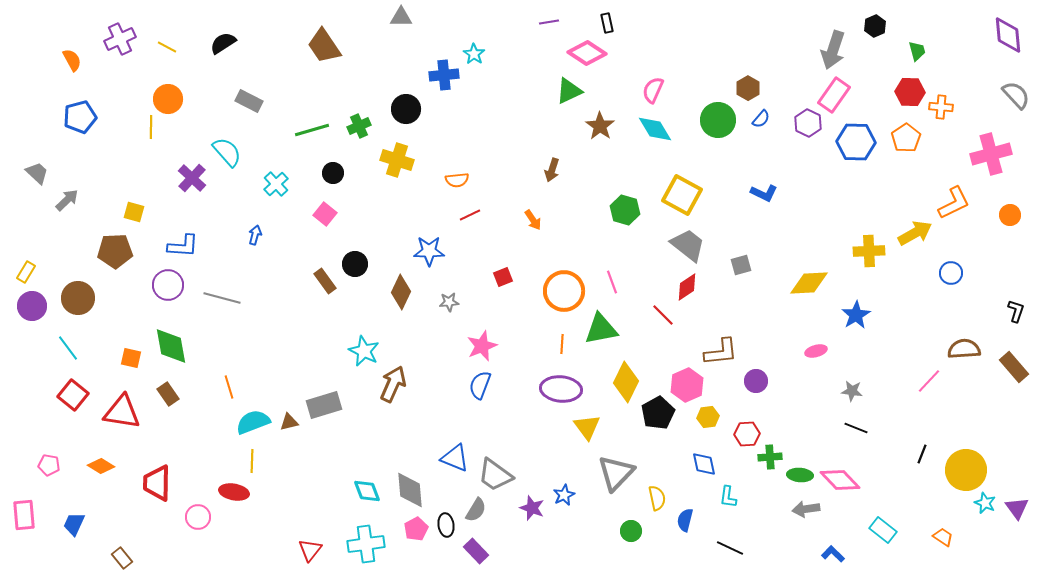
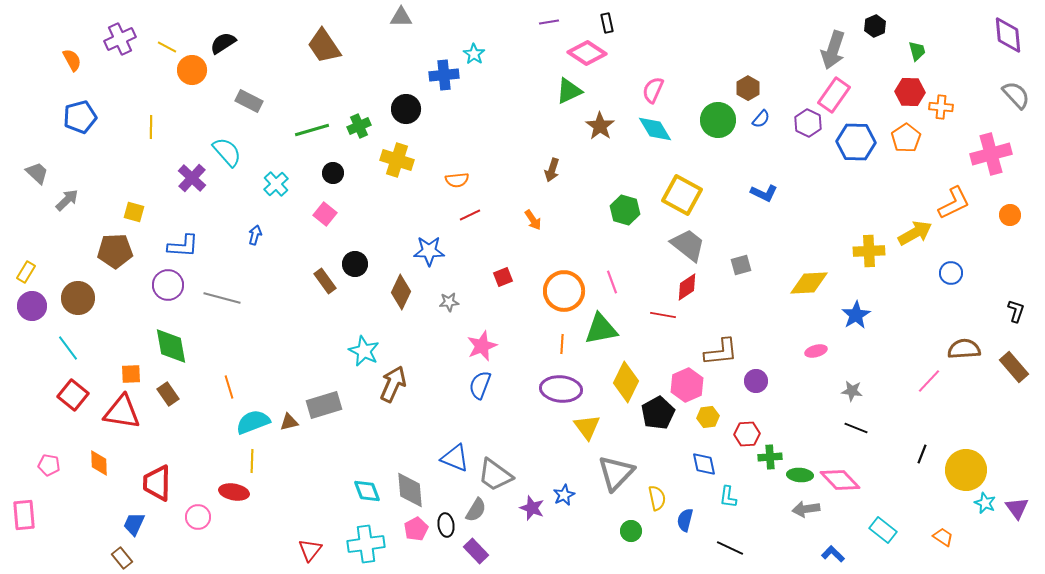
orange circle at (168, 99): moved 24 px right, 29 px up
red line at (663, 315): rotated 35 degrees counterclockwise
orange square at (131, 358): moved 16 px down; rotated 15 degrees counterclockwise
orange diamond at (101, 466): moved 2 px left, 3 px up; rotated 56 degrees clockwise
blue trapezoid at (74, 524): moved 60 px right
